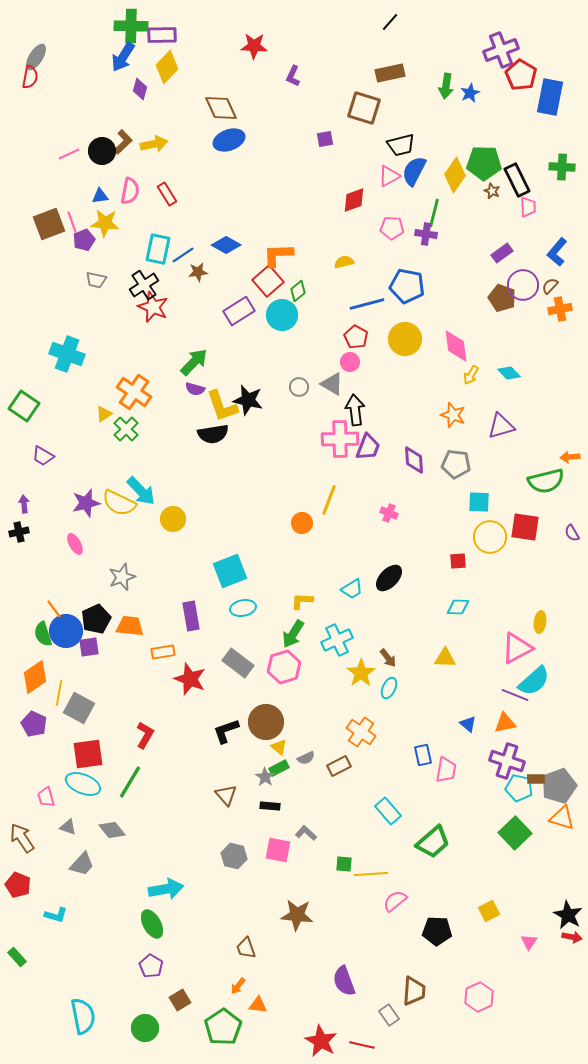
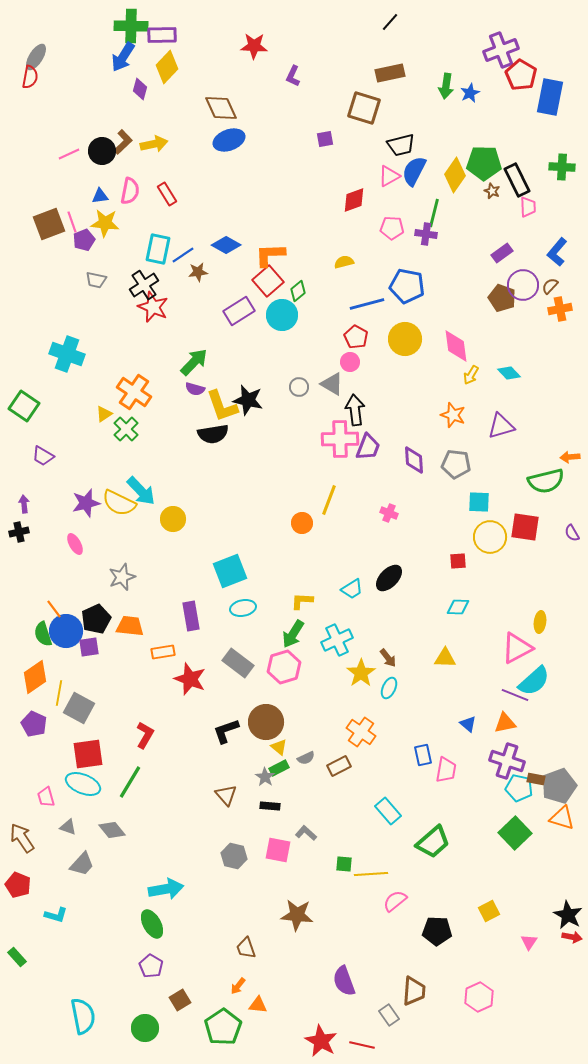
orange L-shape at (278, 255): moved 8 px left
brown rectangle at (536, 779): rotated 12 degrees clockwise
